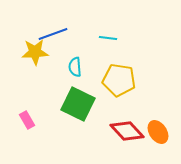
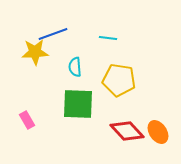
green square: rotated 24 degrees counterclockwise
